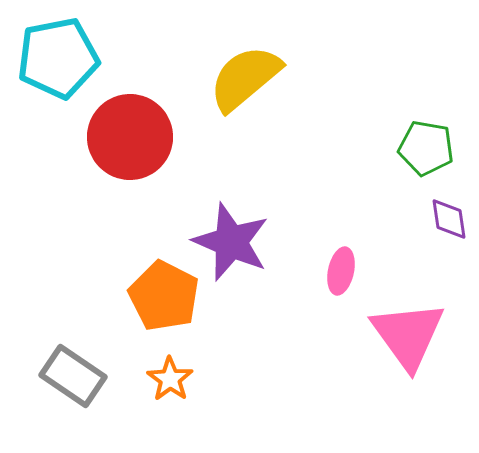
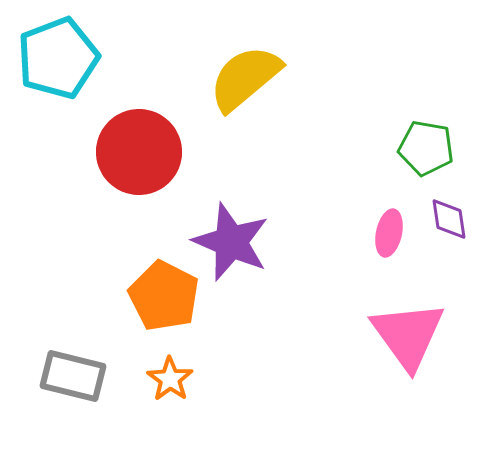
cyan pentagon: rotated 10 degrees counterclockwise
red circle: moved 9 px right, 15 px down
pink ellipse: moved 48 px right, 38 px up
gray rectangle: rotated 20 degrees counterclockwise
